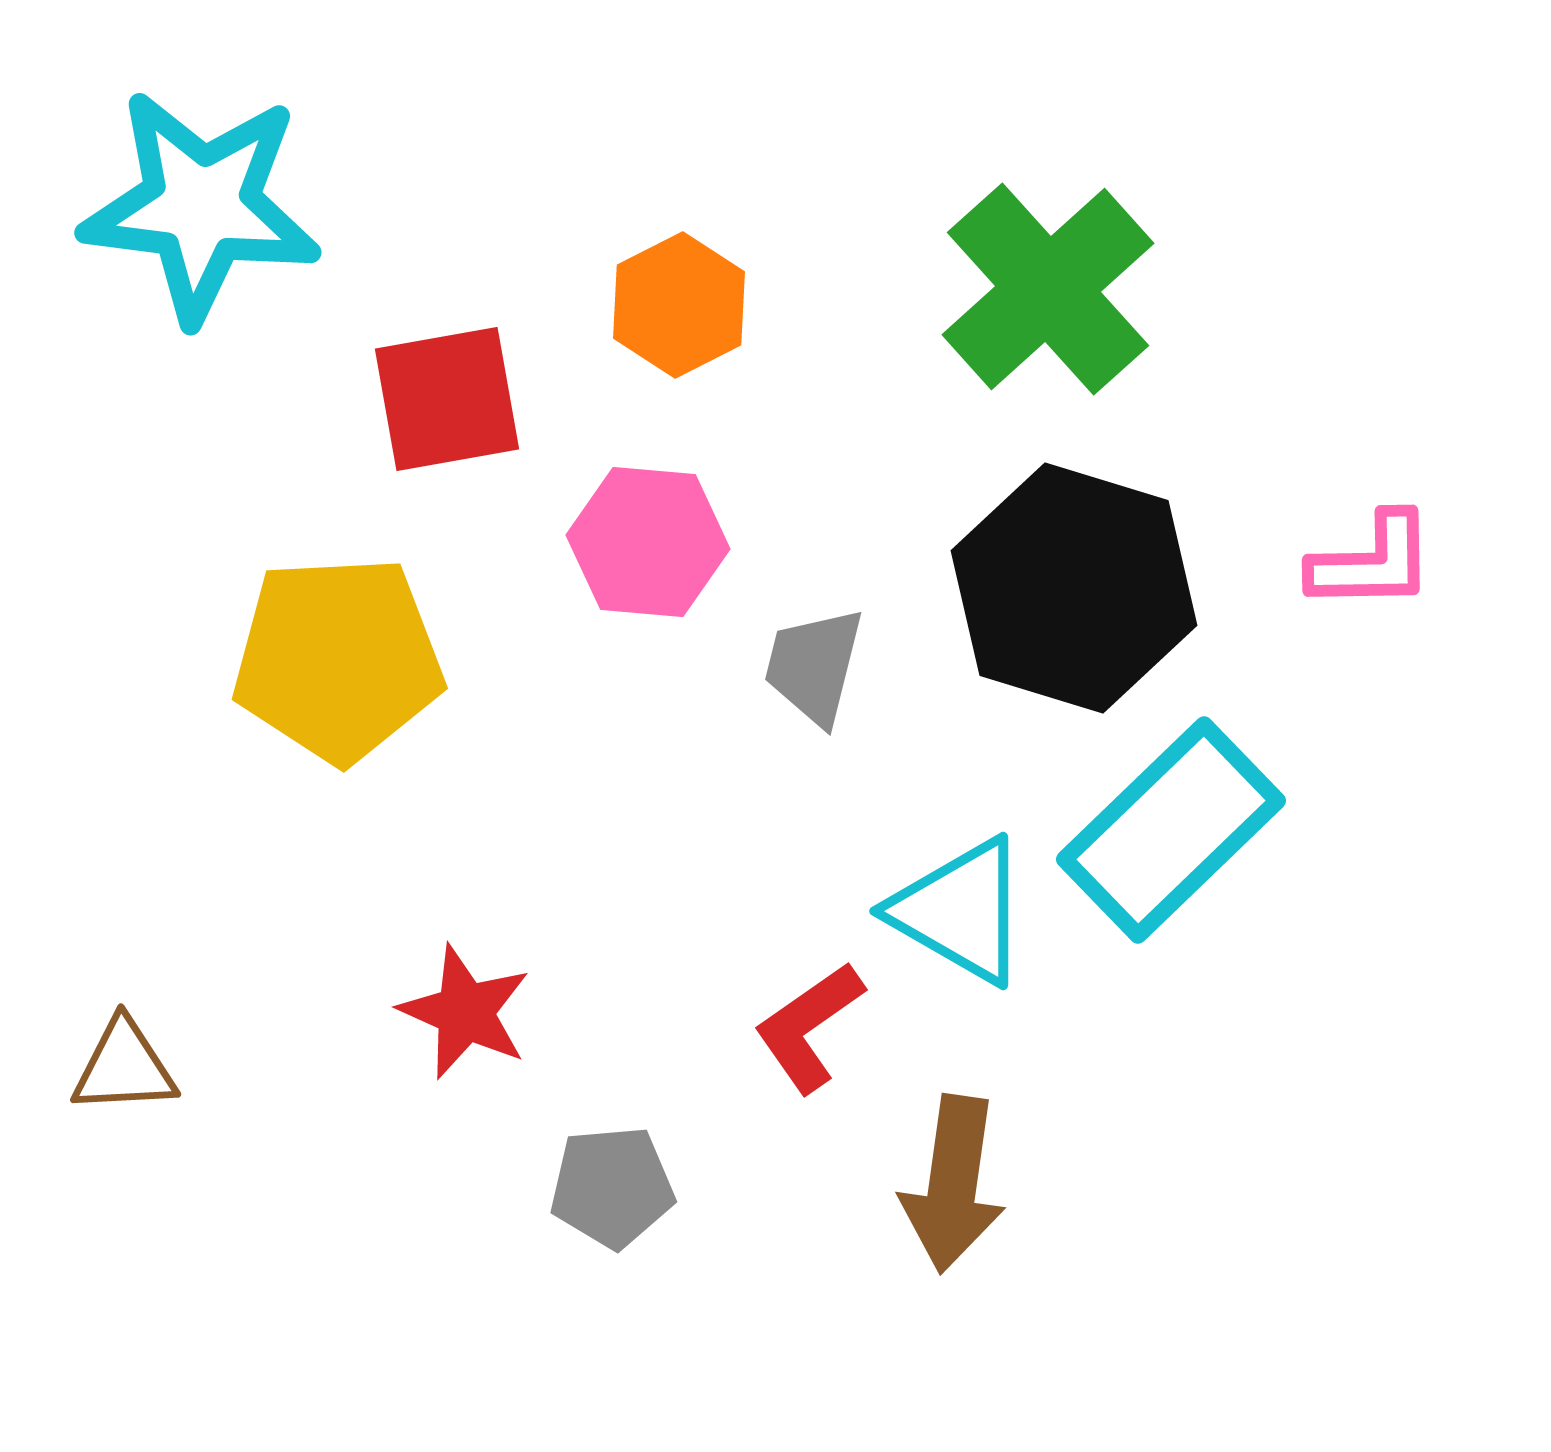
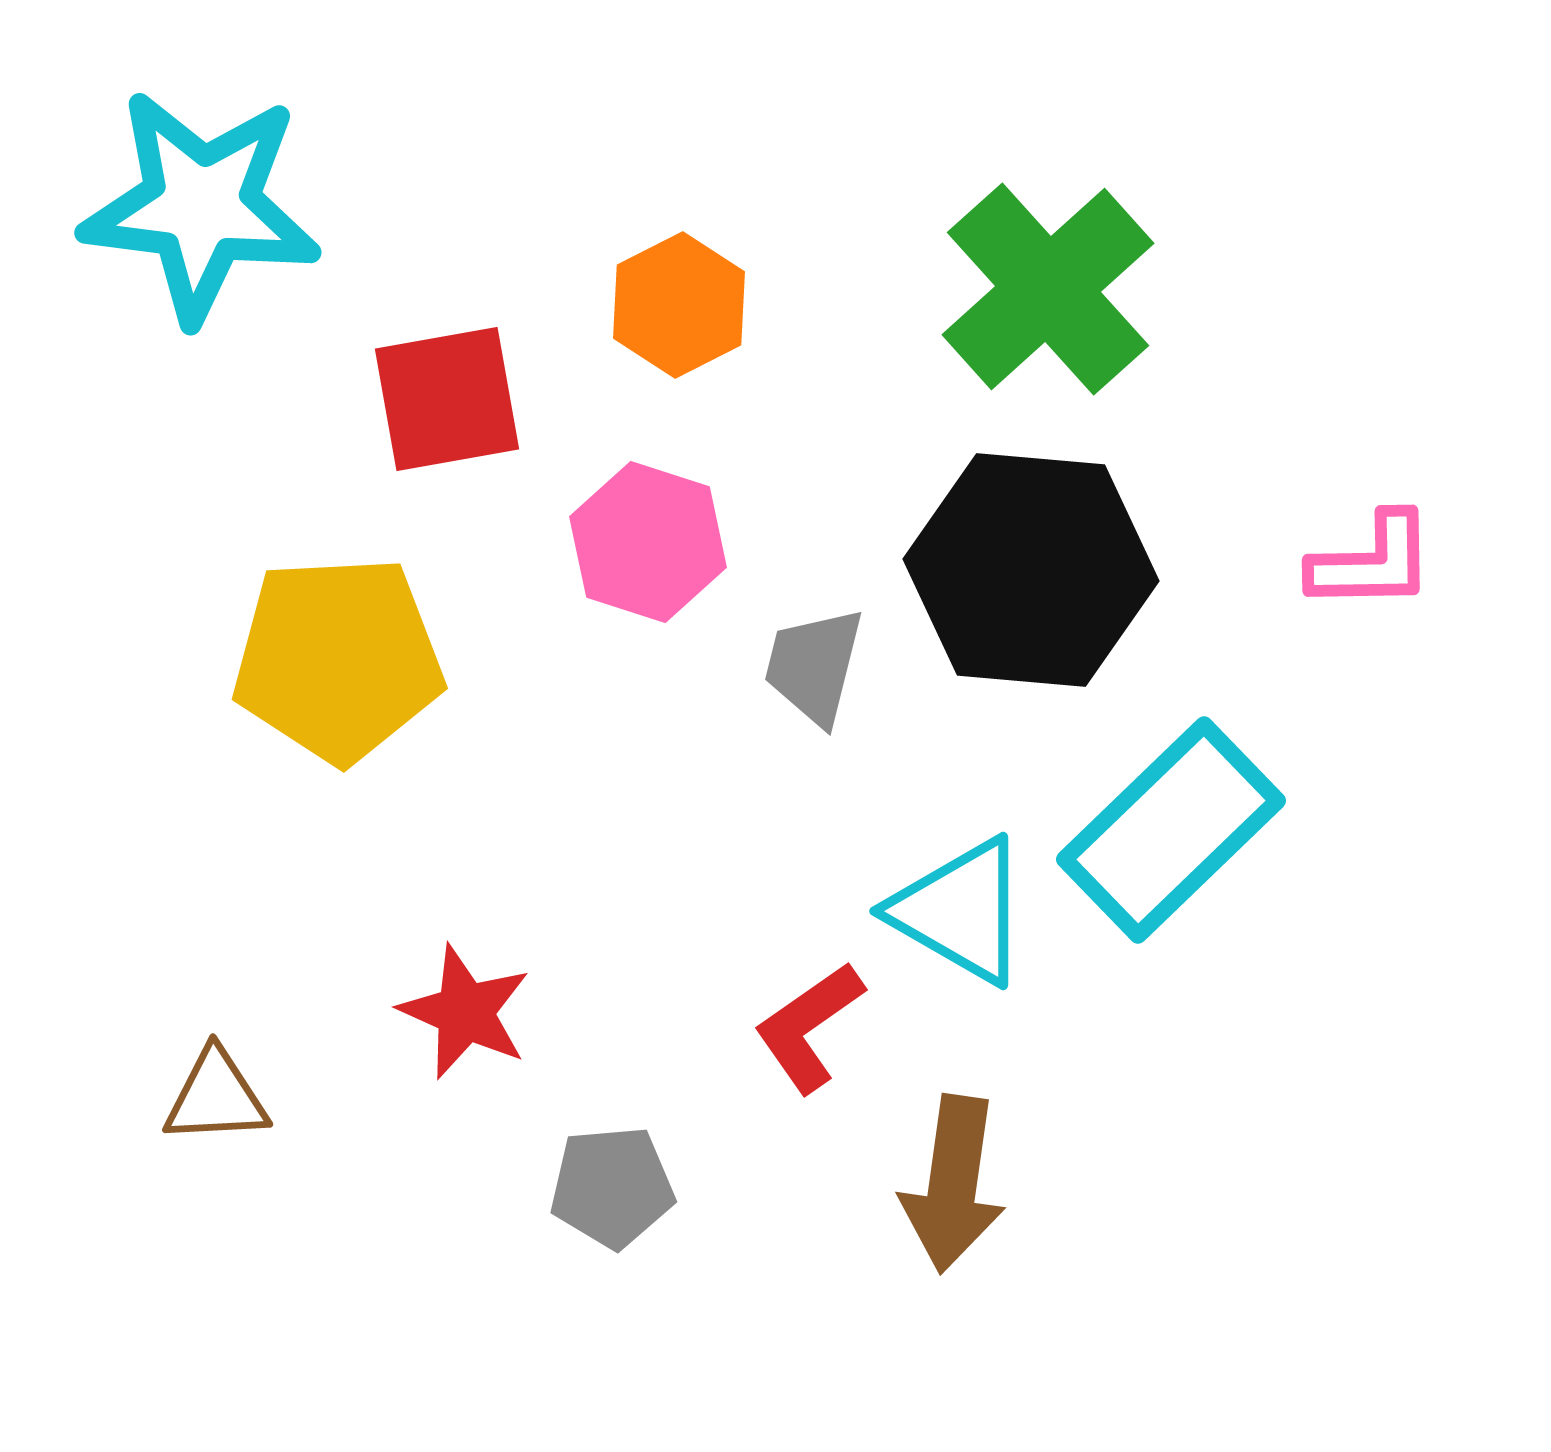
pink hexagon: rotated 13 degrees clockwise
black hexagon: moved 43 px left, 18 px up; rotated 12 degrees counterclockwise
brown triangle: moved 92 px right, 30 px down
